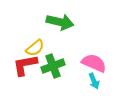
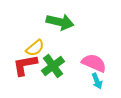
green cross: rotated 15 degrees counterclockwise
cyan arrow: moved 3 px right
